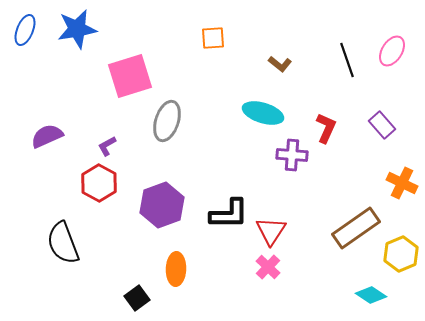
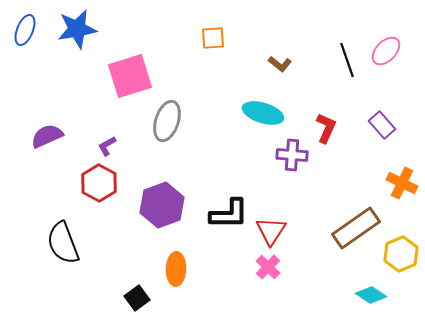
pink ellipse: moved 6 px left; rotated 12 degrees clockwise
